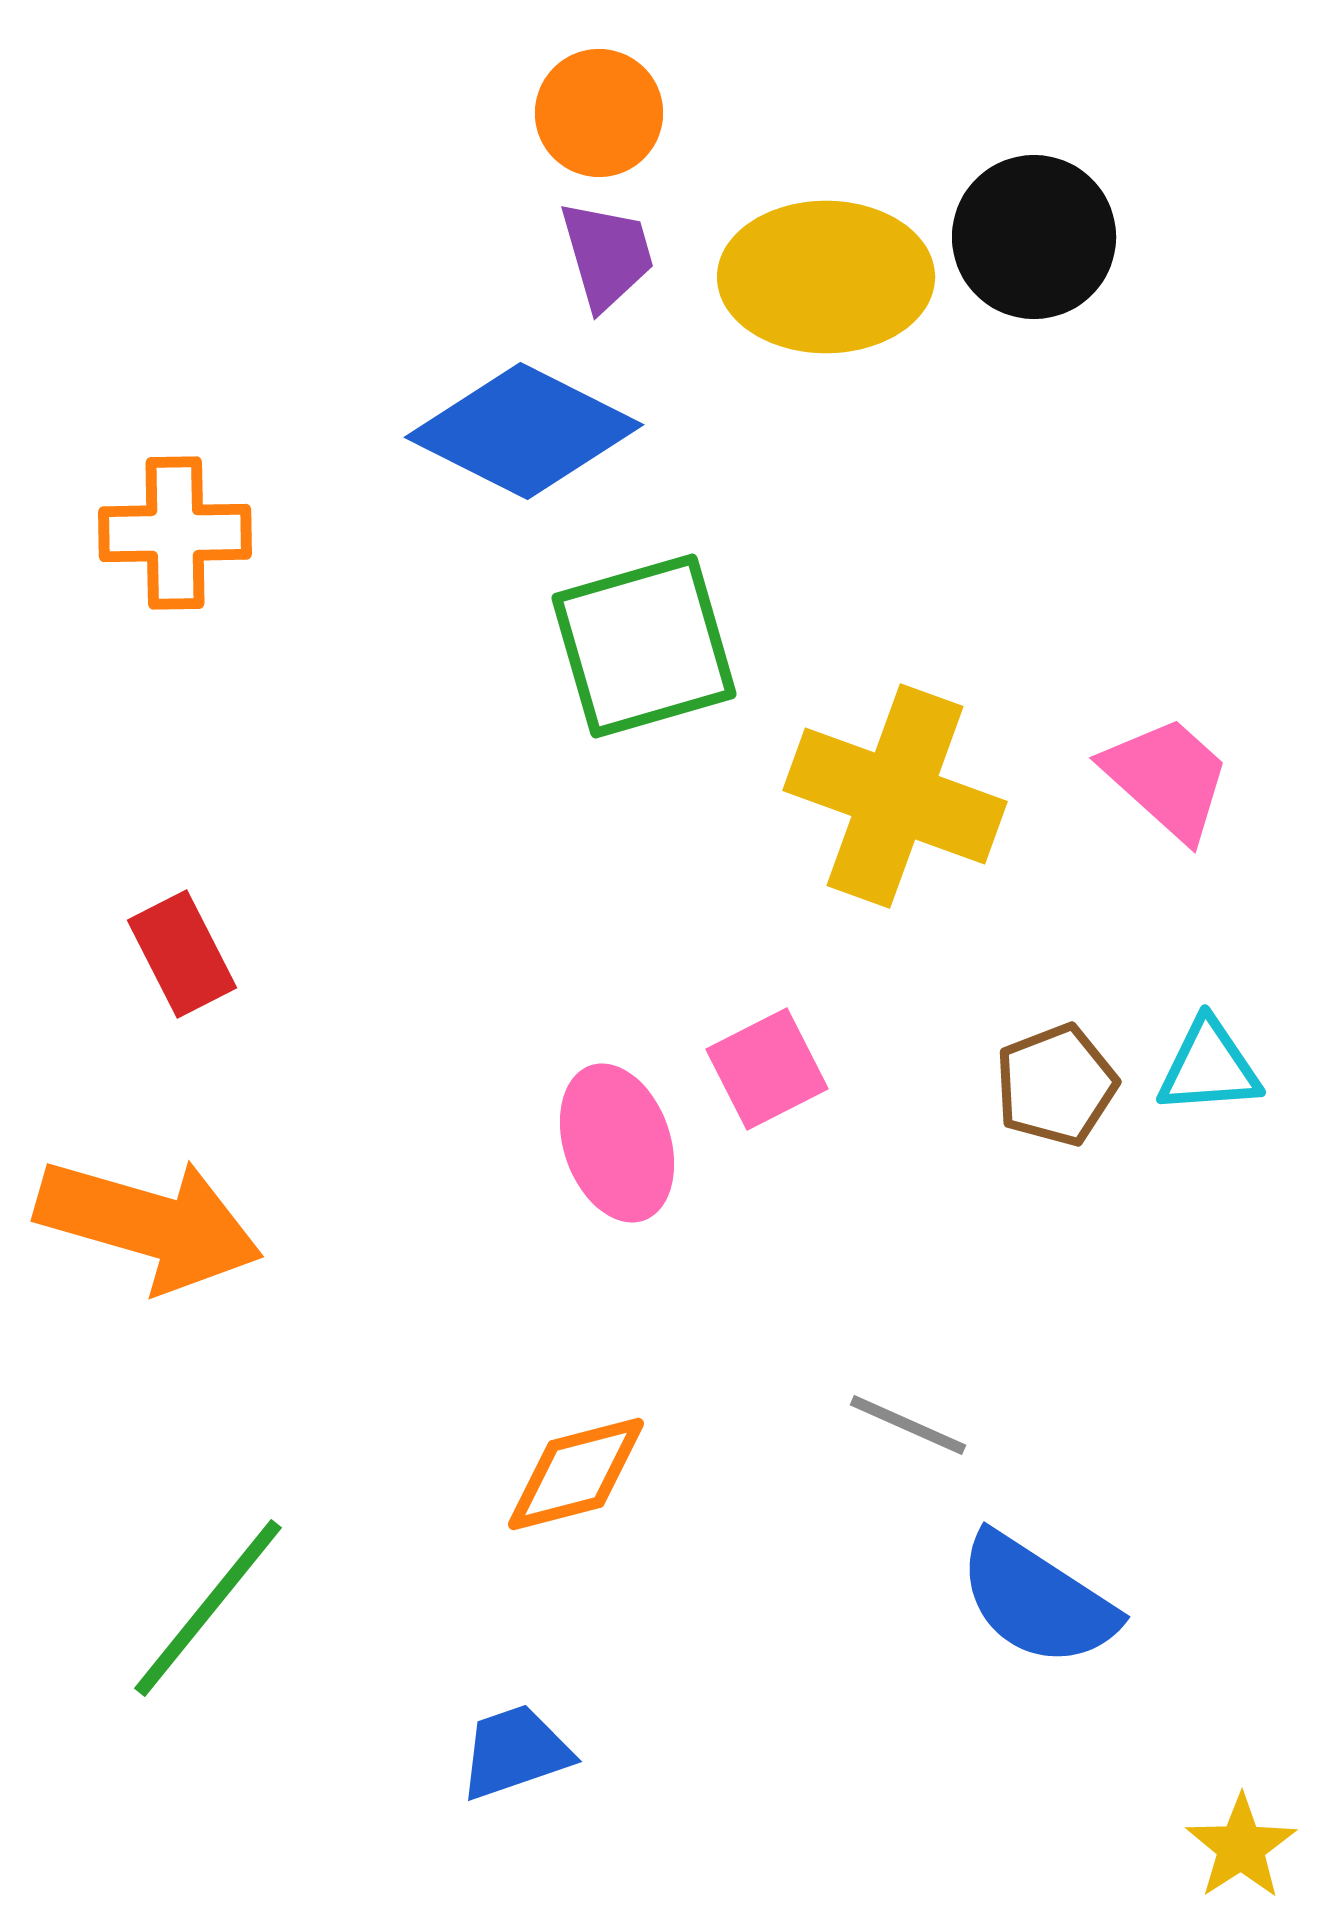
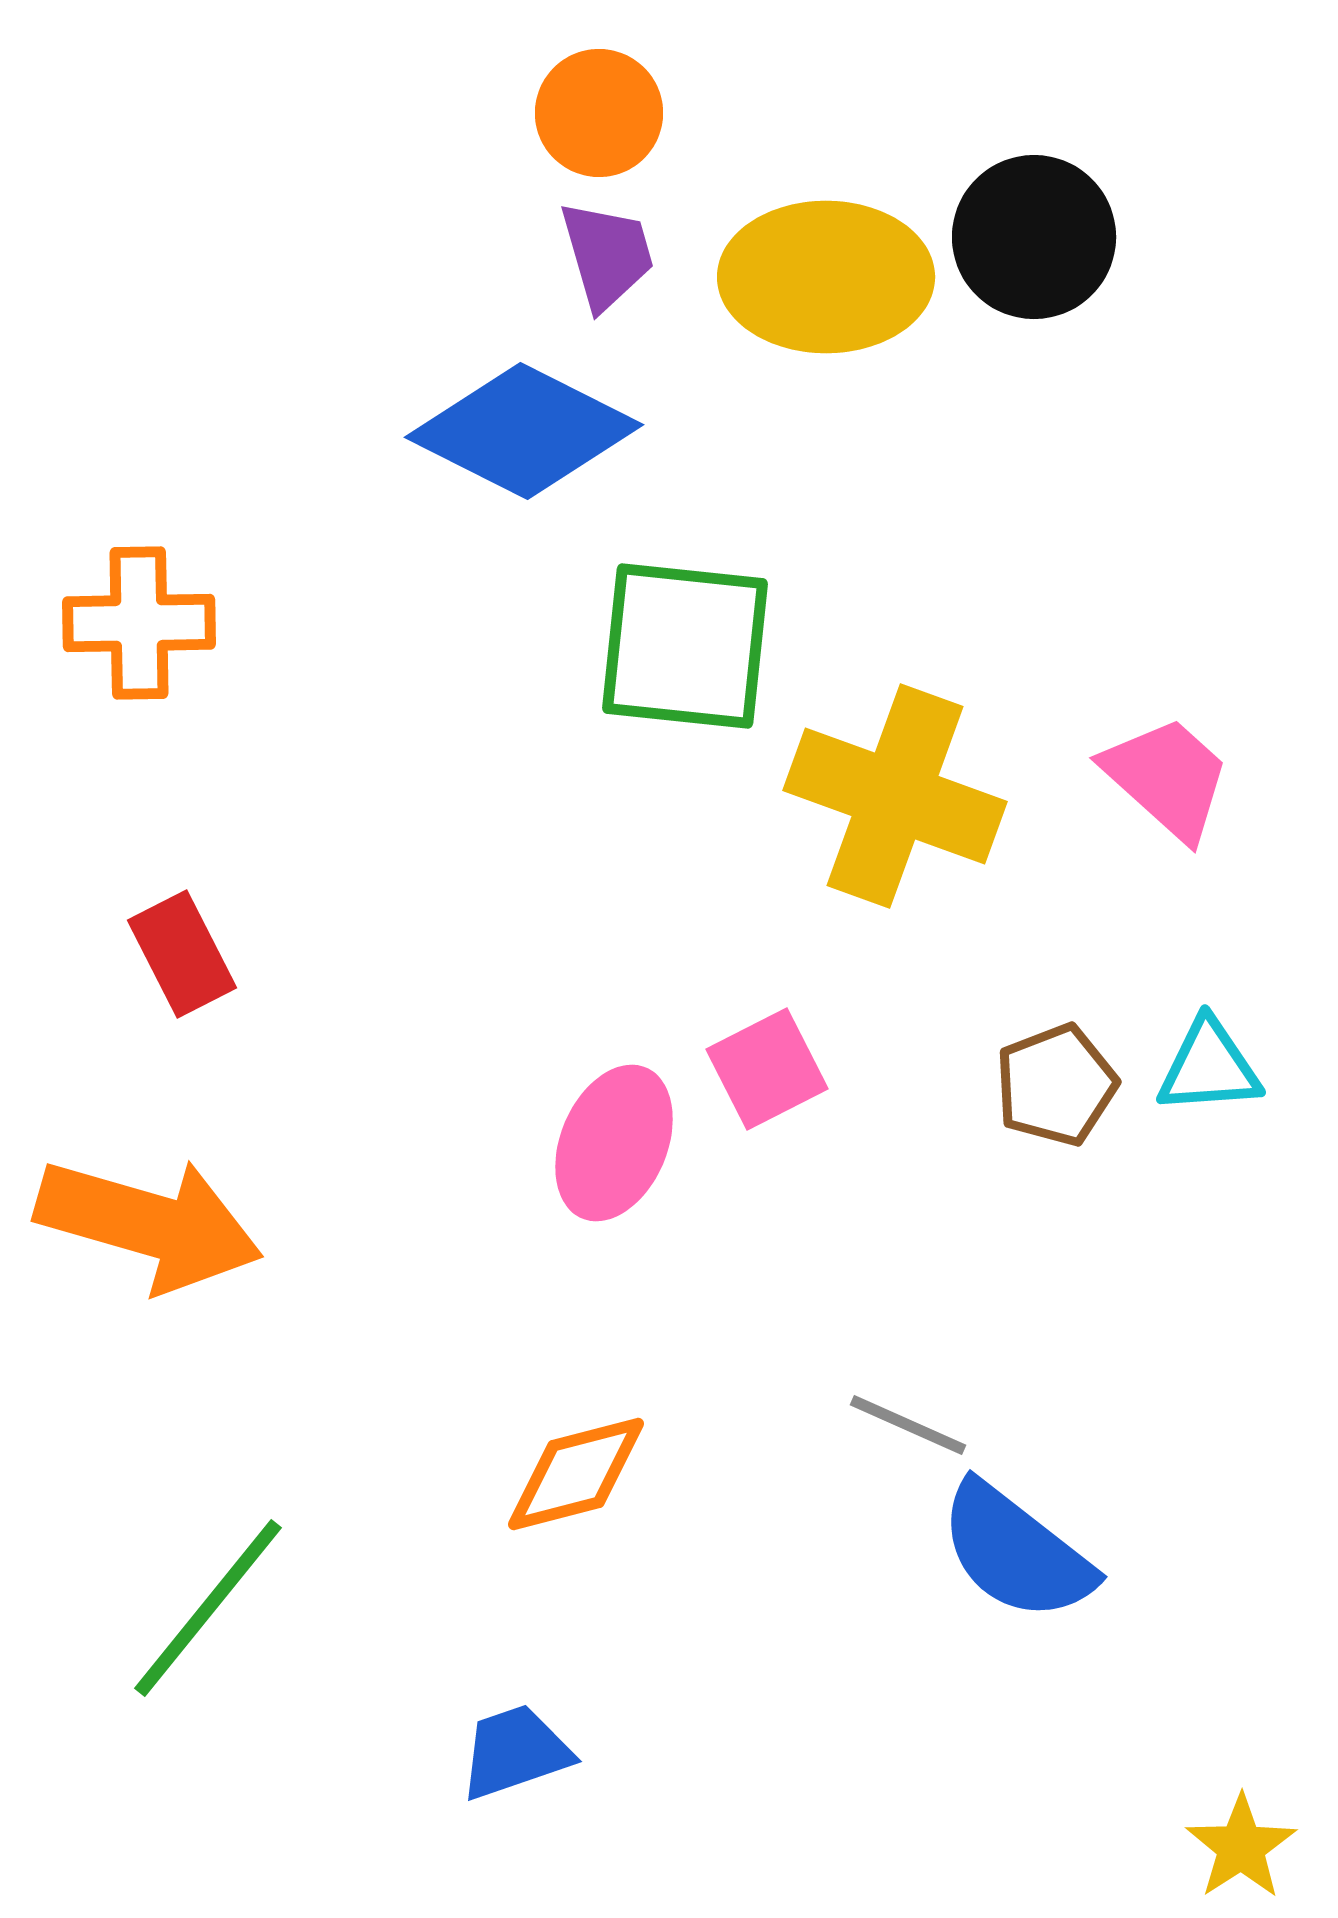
orange cross: moved 36 px left, 90 px down
green square: moved 41 px right; rotated 22 degrees clockwise
pink ellipse: moved 3 px left; rotated 42 degrees clockwise
blue semicircle: moved 21 px left, 48 px up; rotated 5 degrees clockwise
